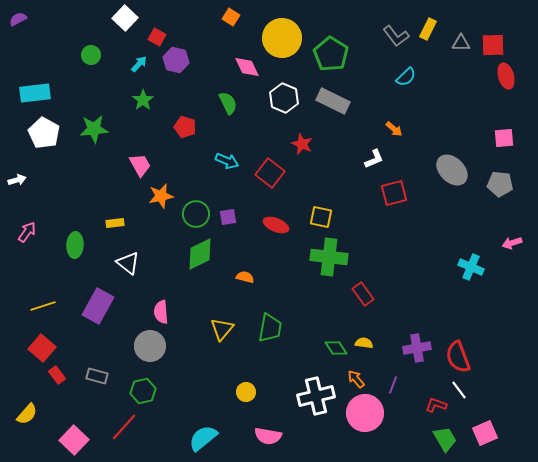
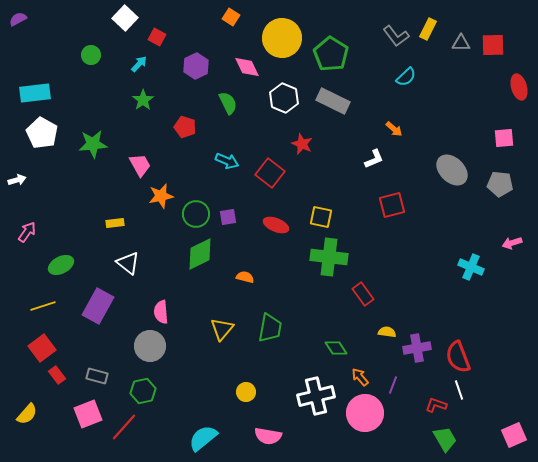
purple hexagon at (176, 60): moved 20 px right, 6 px down; rotated 20 degrees clockwise
red ellipse at (506, 76): moved 13 px right, 11 px down
green star at (94, 129): moved 1 px left, 15 px down
white pentagon at (44, 133): moved 2 px left
red square at (394, 193): moved 2 px left, 12 px down
green ellipse at (75, 245): moved 14 px left, 20 px down; rotated 60 degrees clockwise
yellow semicircle at (364, 343): moved 23 px right, 11 px up
red square at (42, 348): rotated 12 degrees clockwise
orange arrow at (356, 379): moved 4 px right, 2 px up
white line at (459, 390): rotated 18 degrees clockwise
pink square at (485, 433): moved 29 px right, 2 px down
pink square at (74, 440): moved 14 px right, 26 px up; rotated 24 degrees clockwise
